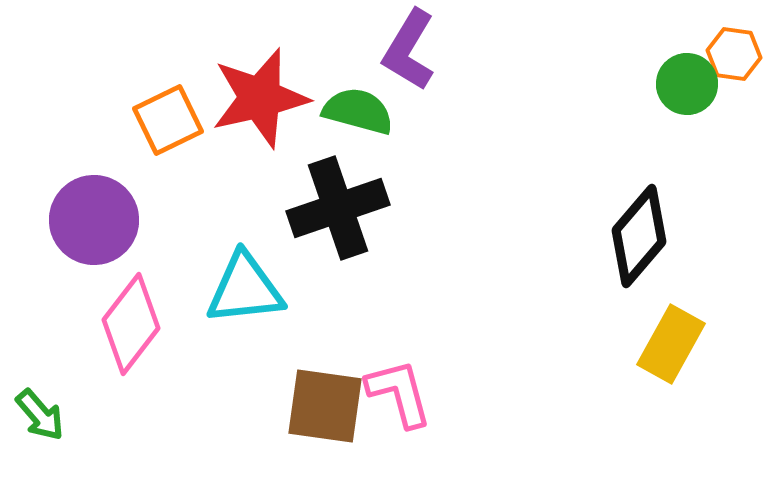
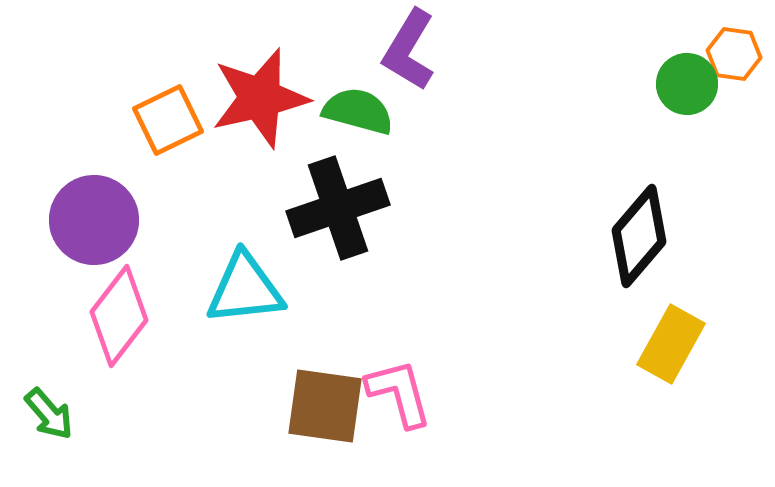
pink diamond: moved 12 px left, 8 px up
green arrow: moved 9 px right, 1 px up
